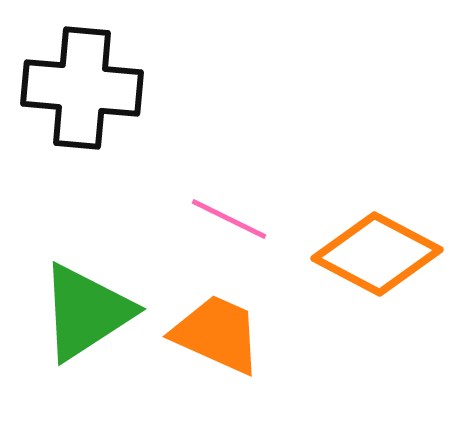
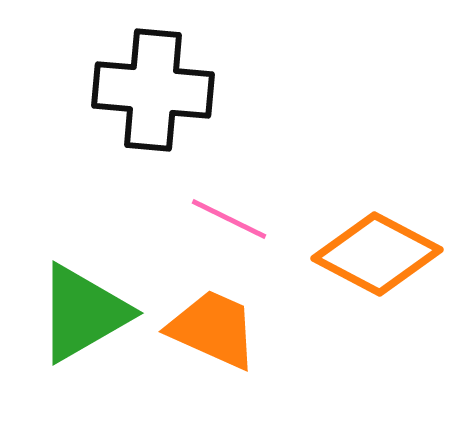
black cross: moved 71 px right, 2 px down
green triangle: moved 3 px left, 1 px down; rotated 3 degrees clockwise
orange trapezoid: moved 4 px left, 5 px up
